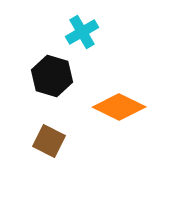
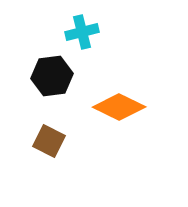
cyan cross: rotated 16 degrees clockwise
black hexagon: rotated 24 degrees counterclockwise
